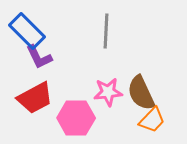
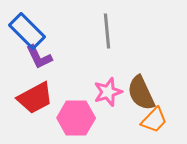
gray line: moved 1 px right; rotated 8 degrees counterclockwise
pink star: rotated 12 degrees counterclockwise
orange trapezoid: moved 2 px right
